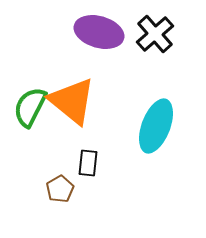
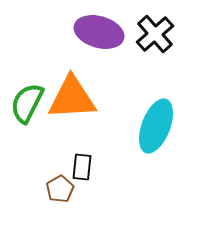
orange triangle: moved 3 px up; rotated 42 degrees counterclockwise
green semicircle: moved 3 px left, 4 px up
black rectangle: moved 6 px left, 4 px down
